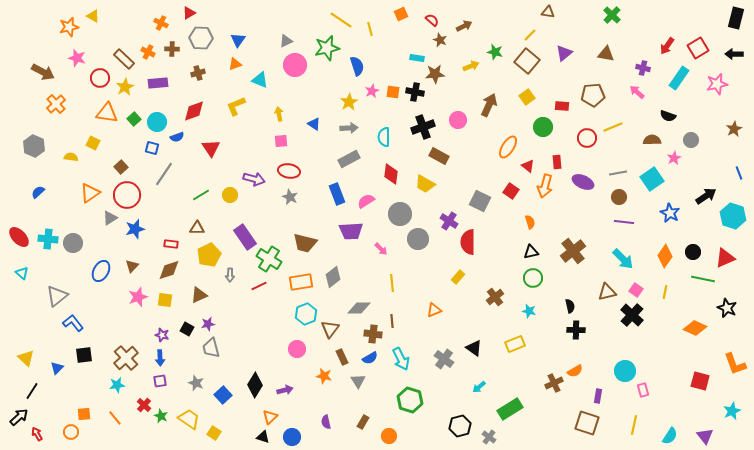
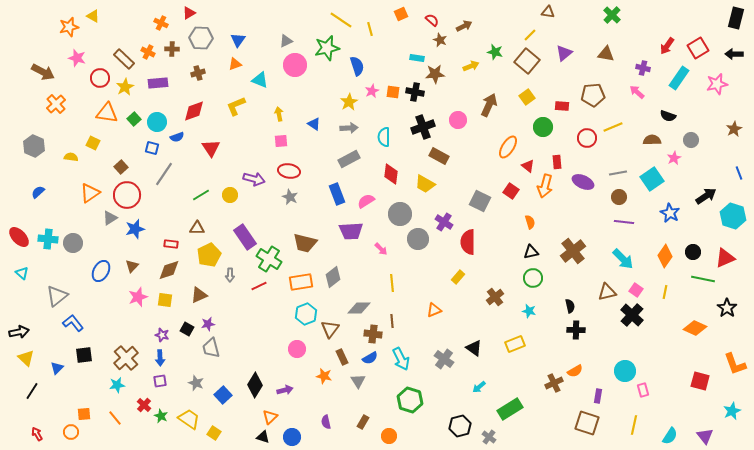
purple cross at (449, 221): moved 5 px left, 1 px down
black star at (727, 308): rotated 12 degrees clockwise
black arrow at (19, 417): moved 85 px up; rotated 30 degrees clockwise
